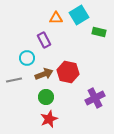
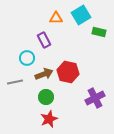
cyan square: moved 2 px right
gray line: moved 1 px right, 2 px down
